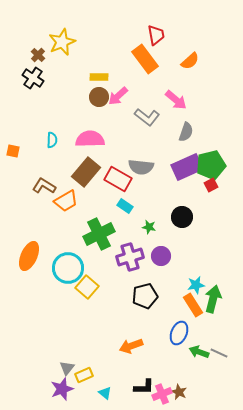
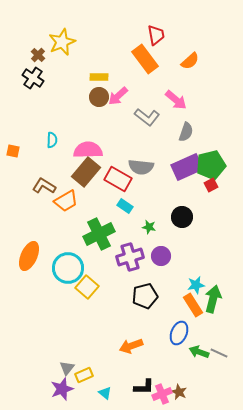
pink semicircle at (90, 139): moved 2 px left, 11 px down
